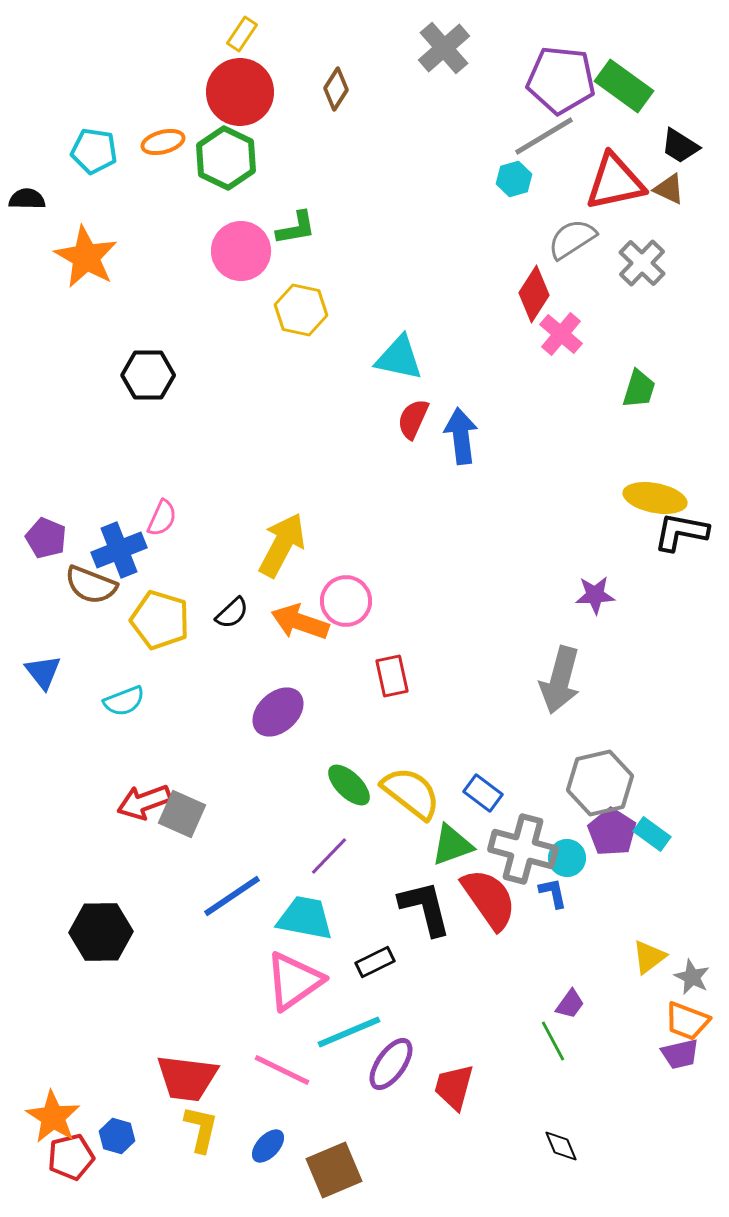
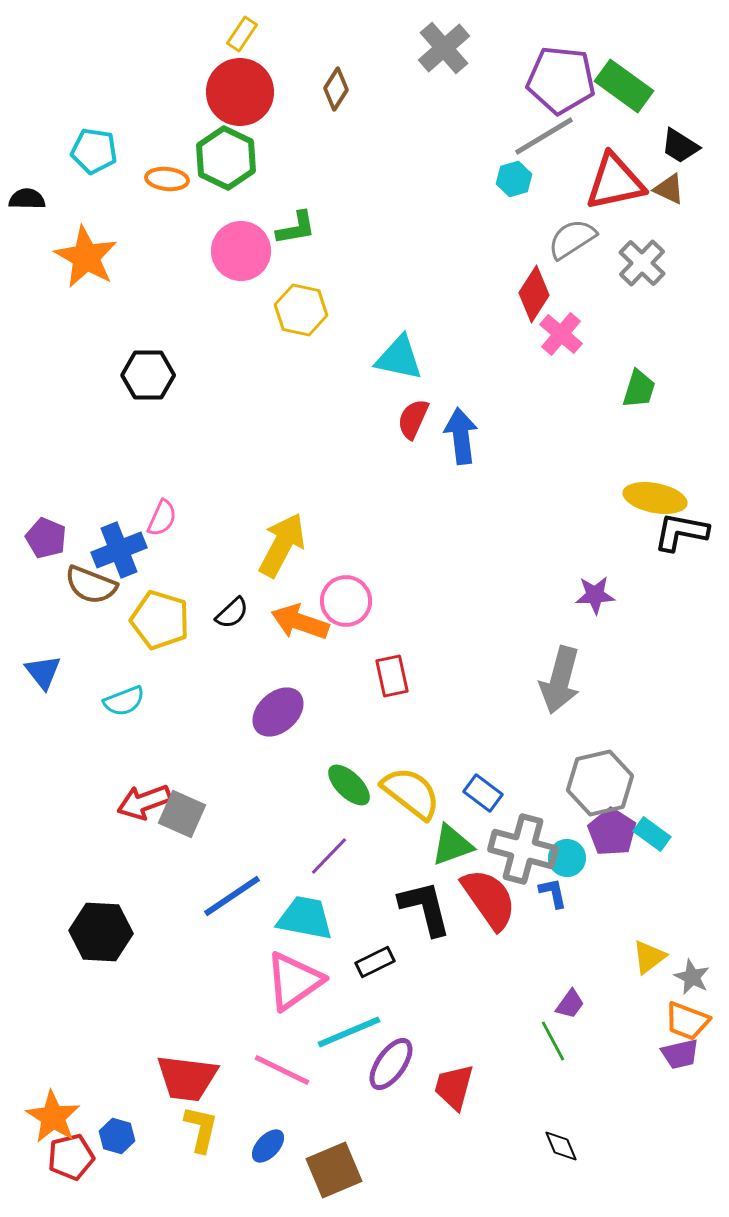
orange ellipse at (163, 142): moved 4 px right, 37 px down; rotated 21 degrees clockwise
black hexagon at (101, 932): rotated 4 degrees clockwise
